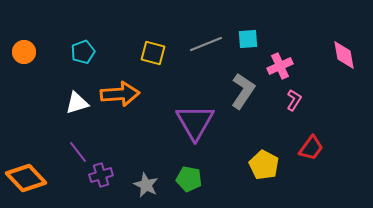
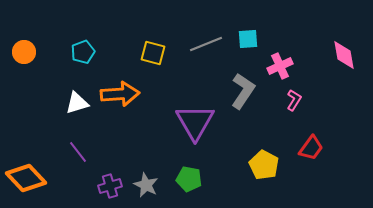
purple cross: moved 9 px right, 11 px down
